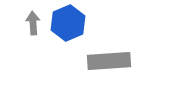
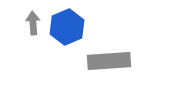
blue hexagon: moved 1 px left, 4 px down
